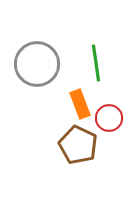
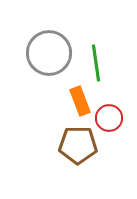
gray circle: moved 12 px right, 11 px up
orange rectangle: moved 3 px up
brown pentagon: rotated 24 degrees counterclockwise
